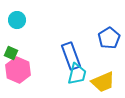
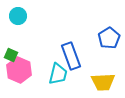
cyan circle: moved 1 px right, 4 px up
green square: moved 2 px down
pink hexagon: moved 1 px right
cyan trapezoid: moved 19 px left
yellow trapezoid: rotated 20 degrees clockwise
